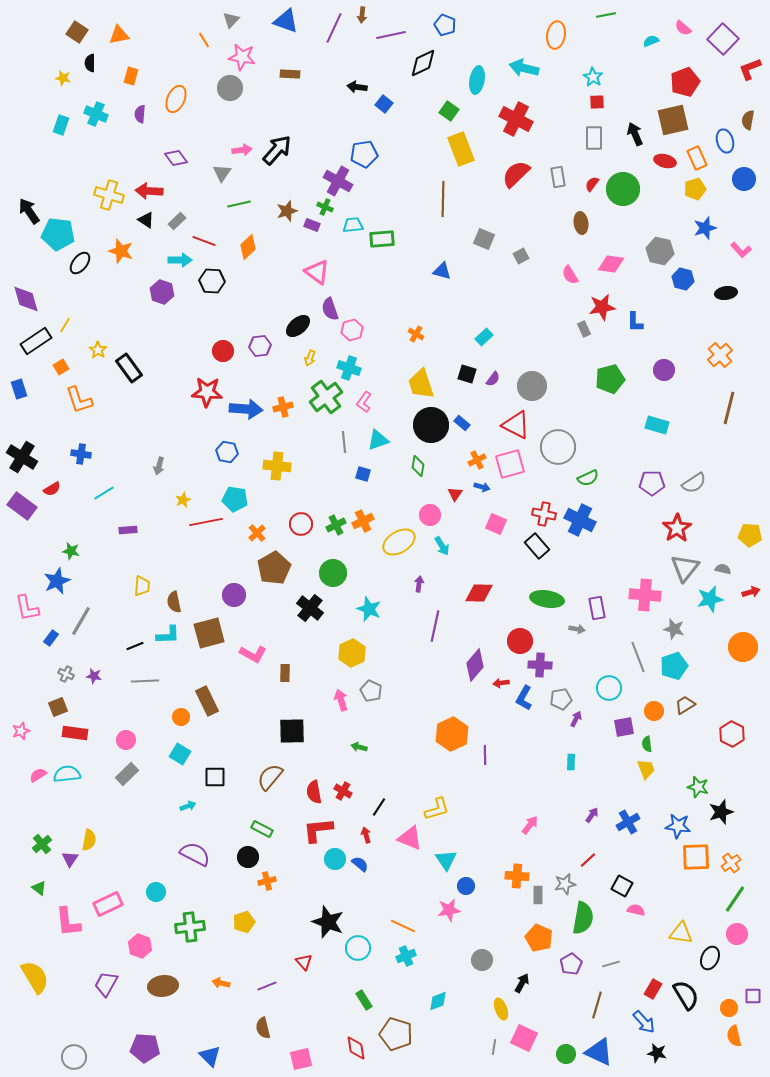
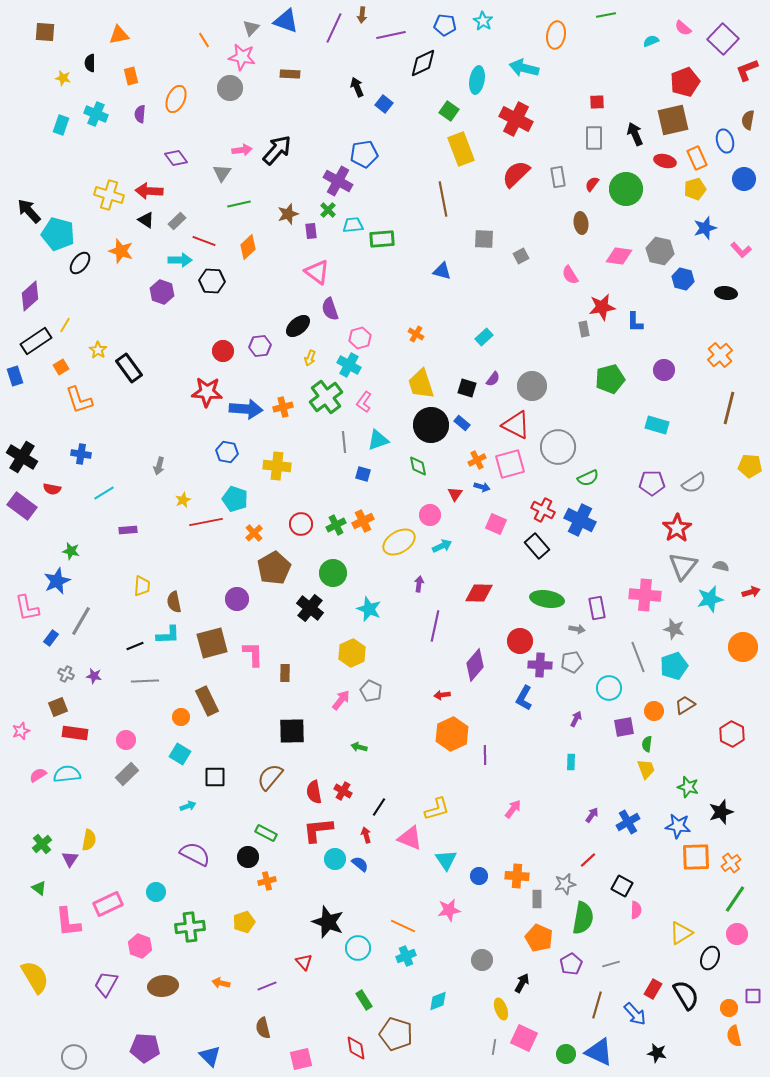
gray triangle at (231, 20): moved 20 px right, 8 px down
blue pentagon at (445, 25): rotated 15 degrees counterclockwise
brown square at (77, 32): moved 32 px left; rotated 30 degrees counterclockwise
red L-shape at (750, 69): moved 3 px left, 1 px down
orange rectangle at (131, 76): rotated 30 degrees counterclockwise
cyan star at (593, 77): moved 110 px left, 56 px up
black arrow at (357, 87): rotated 60 degrees clockwise
green circle at (623, 189): moved 3 px right
brown line at (443, 199): rotated 12 degrees counterclockwise
green cross at (325, 207): moved 3 px right, 3 px down; rotated 21 degrees clockwise
black arrow at (29, 211): rotated 8 degrees counterclockwise
brown star at (287, 211): moved 1 px right, 3 px down
purple rectangle at (312, 225): moved 1 px left, 6 px down; rotated 63 degrees clockwise
cyan pentagon at (58, 234): rotated 8 degrees clockwise
gray square at (484, 239): rotated 20 degrees counterclockwise
pink diamond at (611, 264): moved 8 px right, 8 px up
black ellipse at (726, 293): rotated 15 degrees clockwise
purple diamond at (26, 299): moved 4 px right, 3 px up; rotated 64 degrees clockwise
gray rectangle at (584, 329): rotated 14 degrees clockwise
pink hexagon at (352, 330): moved 8 px right, 8 px down
cyan cross at (349, 368): moved 3 px up; rotated 10 degrees clockwise
black square at (467, 374): moved 14 px down
blue rectangle at (19, 389): moved 4 px left, 13 px up
green diamond at (418, 466): rotated 20 degrees counterclockwise
red semicircle at (52, 489): rotated 42 degrees clockwise
cyan pentagon at (235, 499): rotated 10 degrees clockwise
red cross at (544, 514): moved 1 px left, 4 px up; rotated 15 degrees clockwise
orange cross at (257, 533): moved 3 px left
yellow pentagon at (750, 535): moved 69 px up
cyan arrow at (442, 546): rotated 84 degrees counterclockwise
gray triangle at (685, 568): moved 2 px left, 2 px up
gray semicircle at (723, 569): moved 2 px left, 3 px up
purple circle at (234, 595): moved 3 px right, 4 px down
brown square at (209, 633): moved 3 px right, 10 px down
pink L-shape at (253, 654): rotated 120 degrees counterclockwise
red arrow at (501, 683): moved 59 px left, 12 px down
gray pentagon at (561, 699): moved 11 px right, 37 px up
pink arrow at (341, 700): rotated 55 degrees clockwise
green semicircle at (647, 744): rotated 14 degrees clockwise
green star at (698, 787): moved 10 px left
pink arrow at (530, 825): moved 17 px left, 16 px up
green rectangle at (262, 829): moved 4 px right, 4 px down
blue circle at (466, 886): moved 13 px right, 10 px up
gray rectangle at (538, 895): moved 1 px left, 4 px down
pink semicircle at (636, 910): rotated 78 degrees clockwise
yellow triangle at (681, 933): rotated 40 degrees counterclockwise
blue arrow at (644, 1022): moved 9 px left, 8 px up
